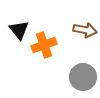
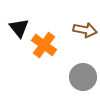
black triangle: moved 2 px up
orange cross: rotated 35 degrees counterclockwise
